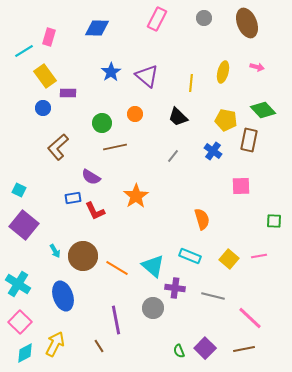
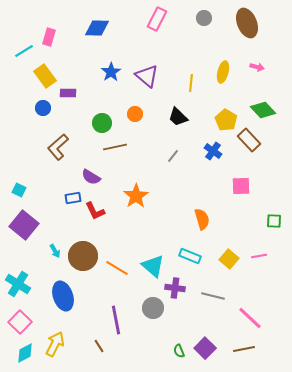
yellow pentagon at (226, 120): rotated 20 degrees clockwise
brown rectangle at (249, 140): rotated 55 degrees counterclockwise
